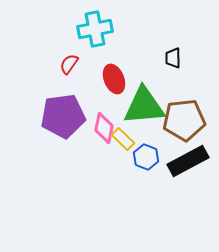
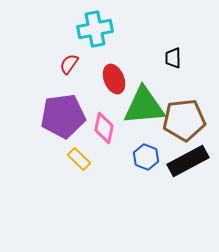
yellow rectangle: moved 44 px left, 20 px down
